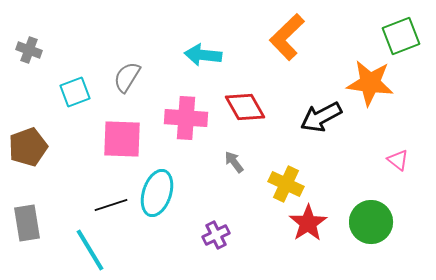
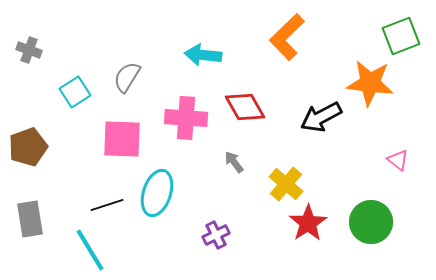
cyan square: rotated 12 degrees counterclockwise
yellow cross: rotated 16 degrees clockwise
black line: moved 4 px left
gray rectangle: moved 3 px right, 4 px up
